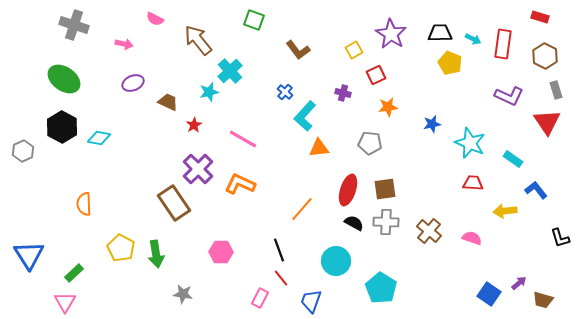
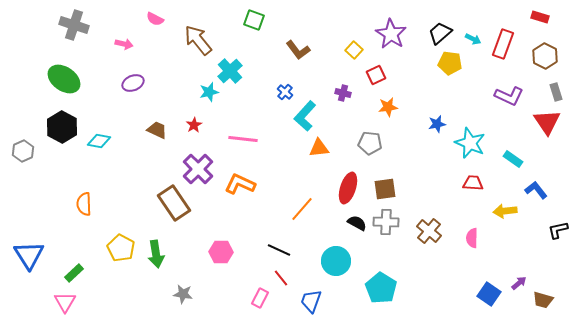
black trapezoid at (440, 33): rotated 40 degrees counterclockwise
red rectangle at (503, 44): rotated 12 degrees clockwise
yellow square at (354, 50): rotated 18 degrees counterclockwise
yellow pentagon at (450, 63): rotated 15 degrees counterclockwise
gray rectangle at (556, 90): moved 2 px down
brown trapezoid at (168, 102): moved 11 px left, 28 px down
blue star at (432, 124): moved 5 px right
cyan diamond at (99, 138): moved 3 px down
pink line at (243, 139): rotated 24 degrees counterclockwise
red ellipse at (348, 190): moved 2 px up
black semicircle at (354, 223): moved 3 px right
pink semicircle at (472, 238): rotated 108 degrees counterclockwise
black L-shape at (560, 238): moved 2 px left, 8 px up; rotated 95 degrees clockwise
black line at (279, 250): rotated 45 degrees counterclockwise
